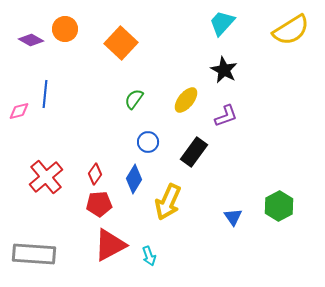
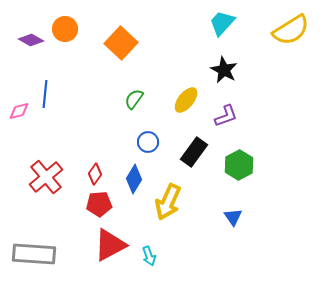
green hexagon: moved 40 px left, 41 px up
